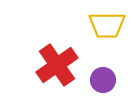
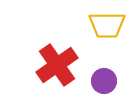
purple circle: moved 1 px right, 1 px down
